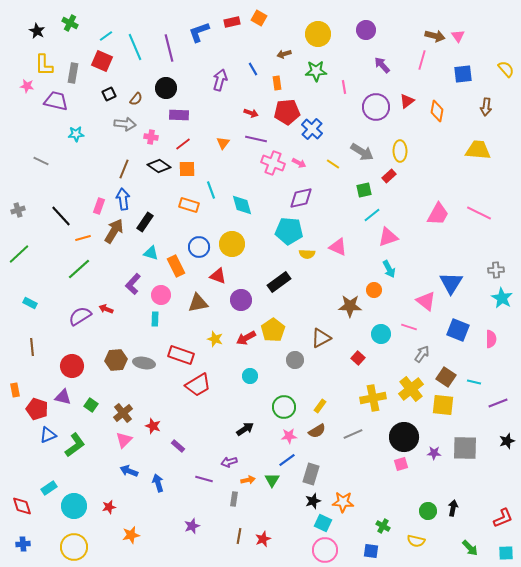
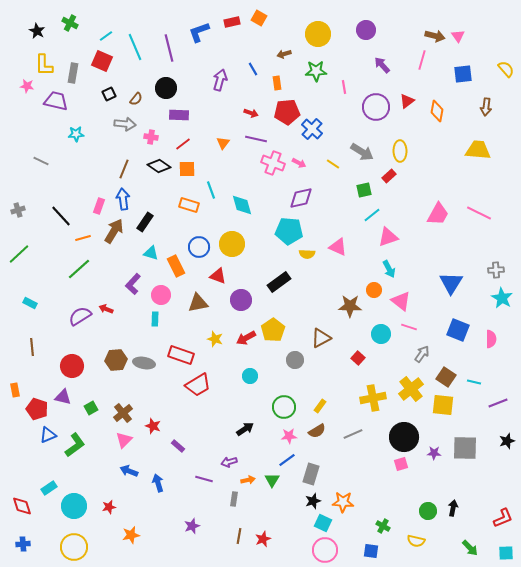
pink triangle at (426, 301): moved 25 px left
green square at (91, 405): moved 3 px down; rotated 24 degrees clockwise
